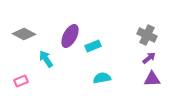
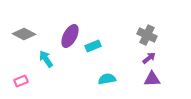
cyan semicircle: moved 5 px right, 1 px down
